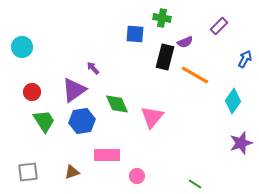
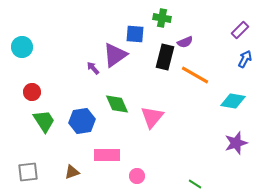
purple rectangle: moved 21 px right, 4 px down
purple triangle: moved 41 px right, 35 px up
cyan diamond: rotated 65 degrees clockwise
purple star: moved 5 px left
